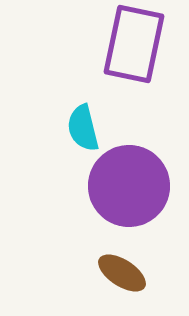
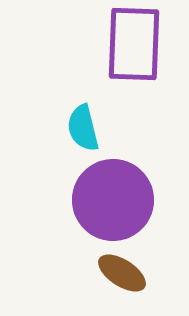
purple rectangle: rotated 10 degrees counterclockwise
purple circle: moved 16 px left, 14 px down
